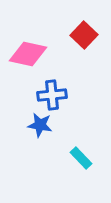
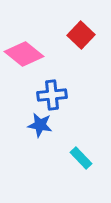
red square: moved 3 px left
pink diamond: moved 4 px left; rotated 27 degrees clockwise
